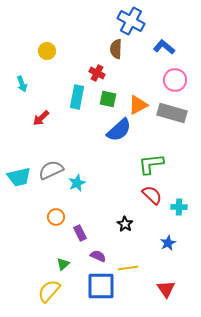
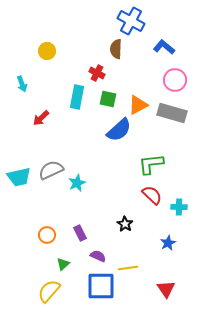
orange circle: moved 9 px left, 18 px down
